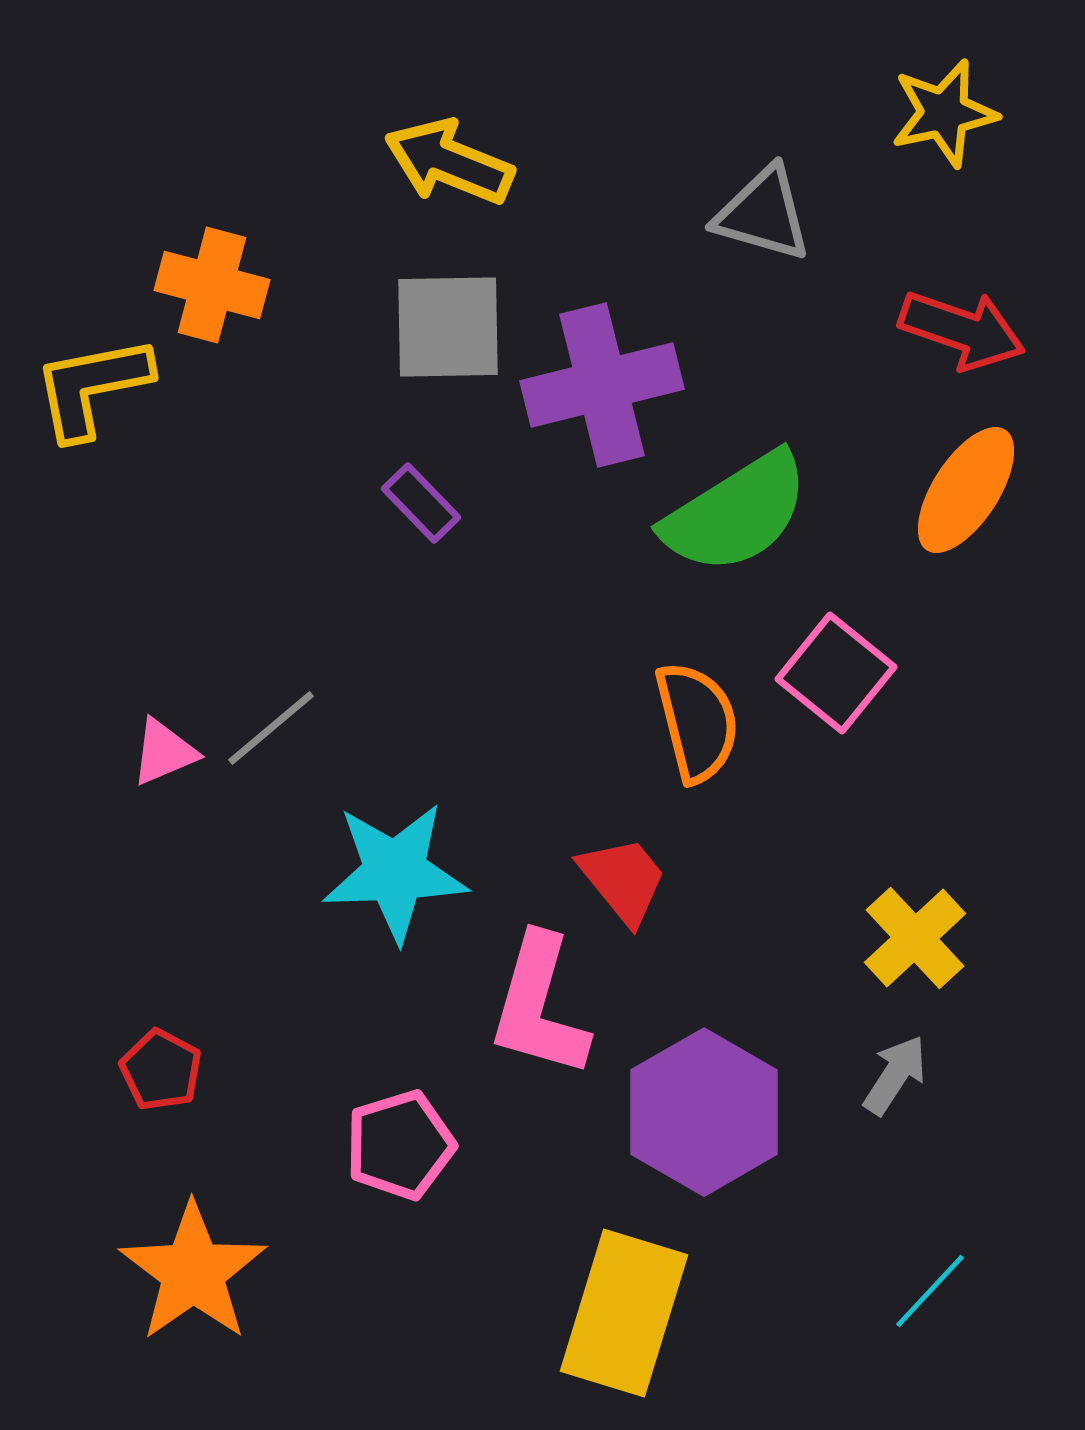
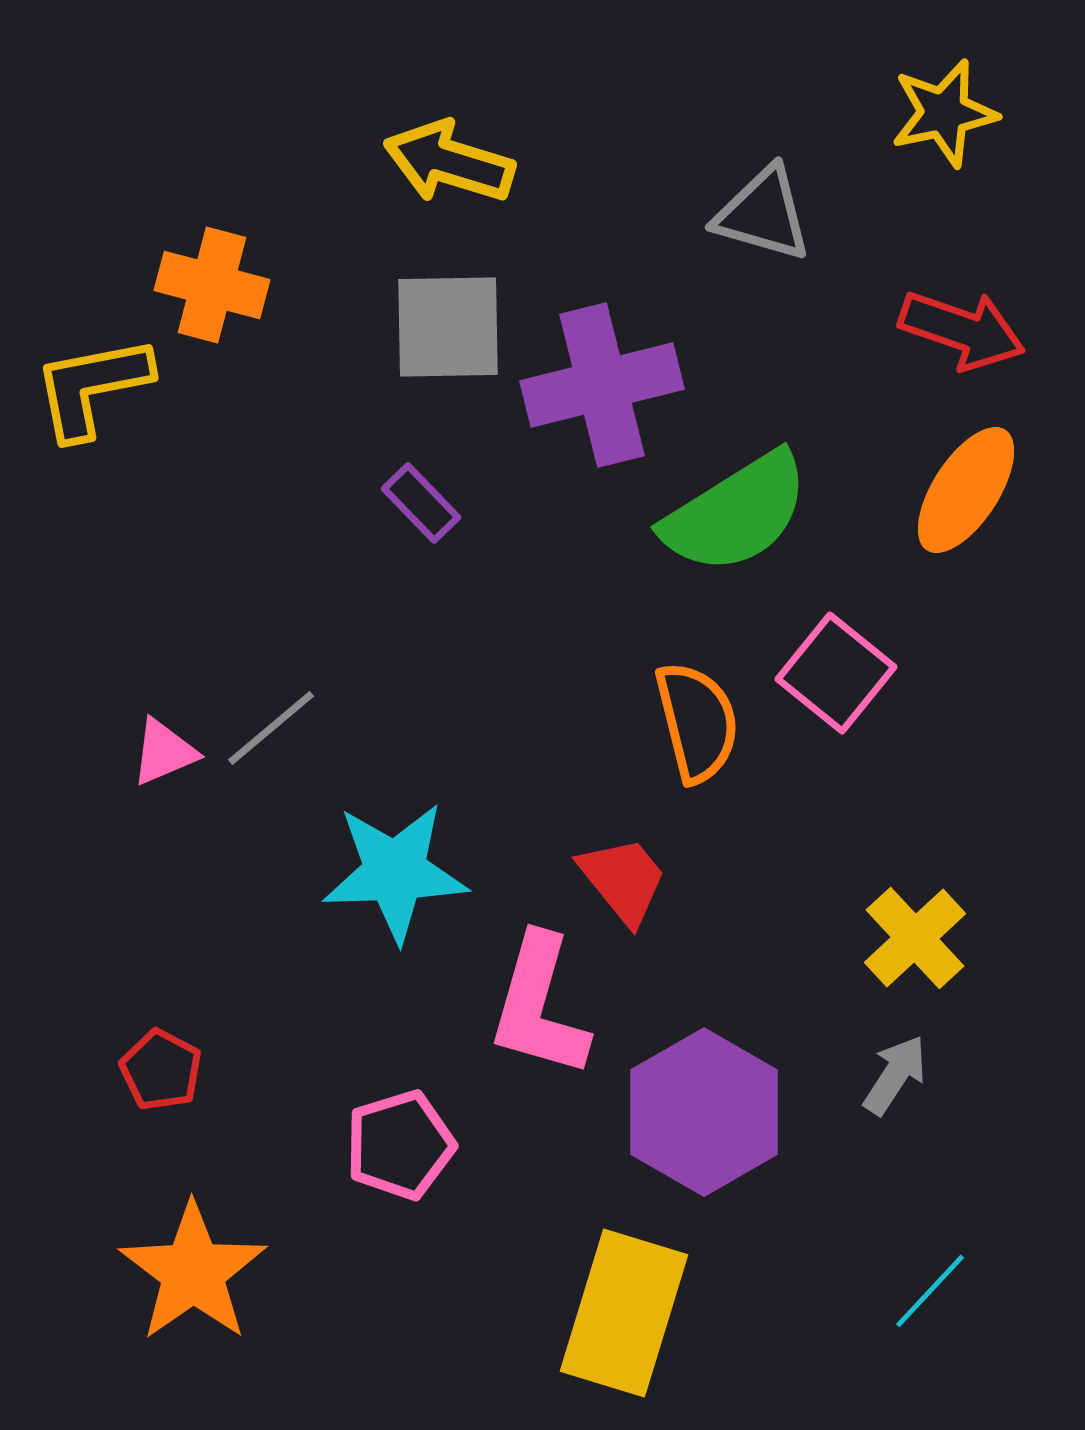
yellow arrow: rotated 5 degrees counterclockwise
